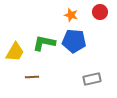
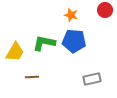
red circle: moved 5 px right, 2 px up
